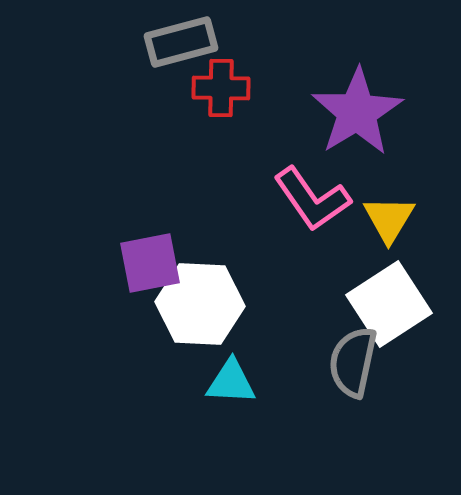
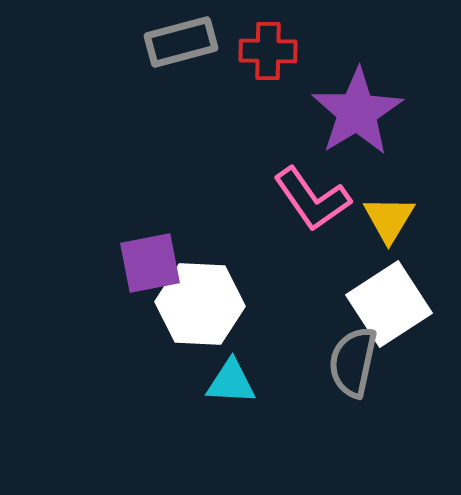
red cross: moved 47 px right, 37 px up
